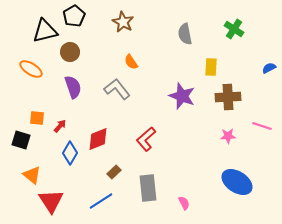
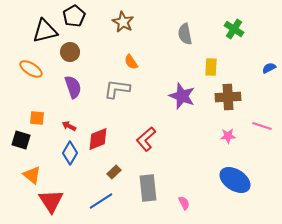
gray L-shape: rotated 44 degrees counterclockwise
red arrow: moved 9 px right; rotated 104 degrees counterclockwise
blue ellipse: moved 2 px left, 2 px up
